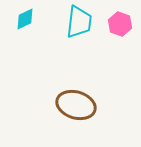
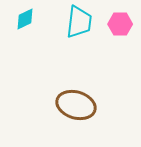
pink hexagon: rotated 20 degrees counterclockwise
